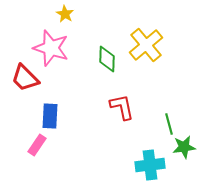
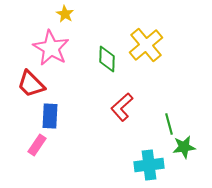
pink star: rotated 12 degrees clockwise
red trapezoid: moved 6 px right, 6 px down
red L-shape: rotated 120 degrees counterclockwise
cyan cross: moved 1 px left
